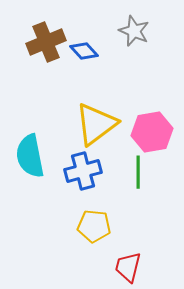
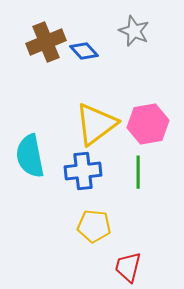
pink hexagon: moved 4 px left, 8 px up
blue cross: rotated 9 degrees clockwise
